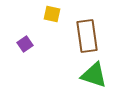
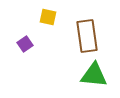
yellow square: moved 4 px left, 3 px down
green triangle: rotated 12 degrees counterclockwise
